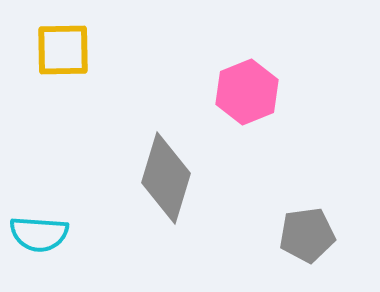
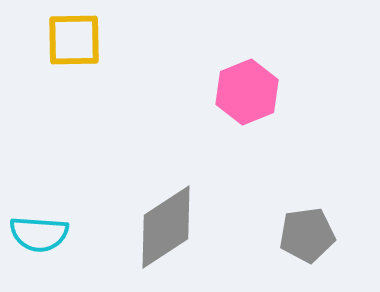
yellow square: moved 11 px right, 10 px up
gray diamond: moved 49 px down; rotated 40 degrees clockwise
